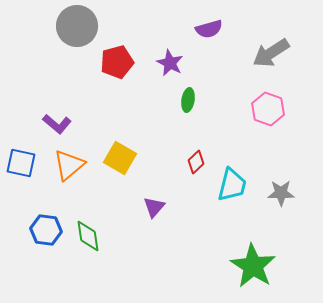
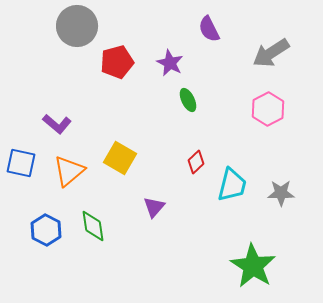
purple semicircle: rotated 80 degrees clockwise
green ellipse: rotated 35 degrees counterclockwise
pink hexagon: rotated 12 degrees clockwise
orange triangle: moved 6 px down
blue hexagon: rotated 20 degrees clockwise
green diamond: moved 5 px right, 10 px up
